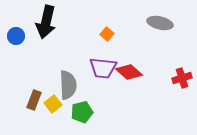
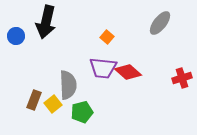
gray ellipse: rotated 65 degrees counterclockwise
orange square: moved 3 px down
red diamond: moved 1 px left
